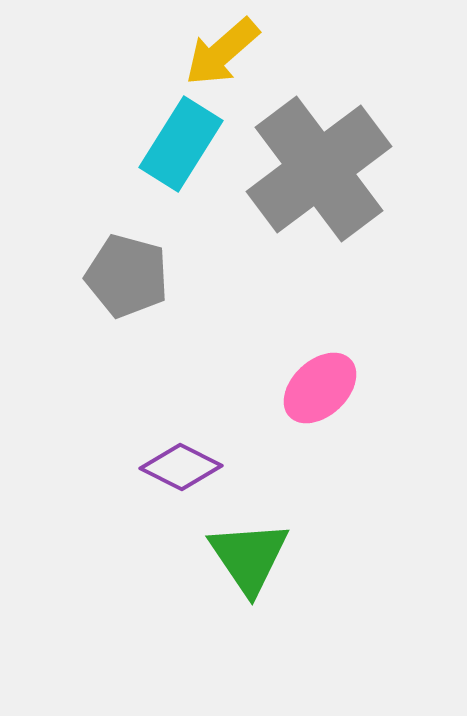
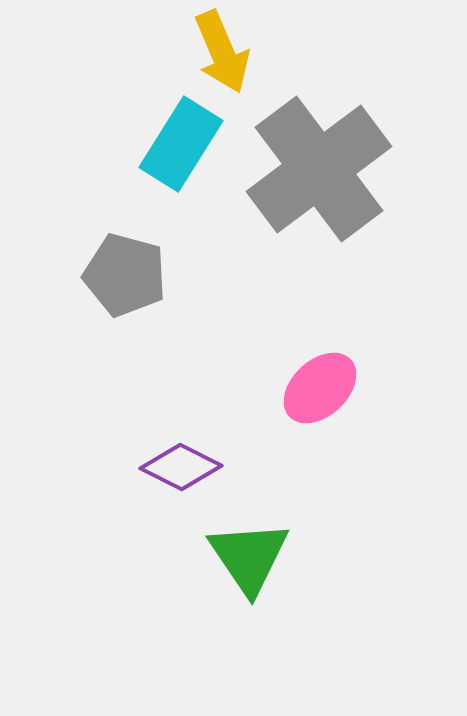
yellow arrow: rotated 72 degrees counterclockwise
gray pentagon: moved 2 px left, 1 px up
